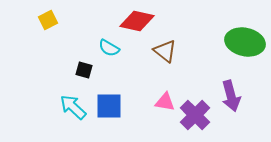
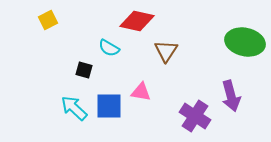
brown triangle: moved 1 px right; rotated 25 degrees clockwise
pink triangle: moved 24 px left, 10 px up
cyan arrow: moved 1 px right, 1 px down
purple cross: moved 1 px down; rotated 12 degrees counterclockwise
